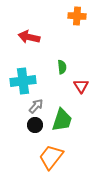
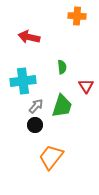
red triangle: moved 5 px right
green trapezoid: moved 14 px up
